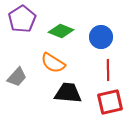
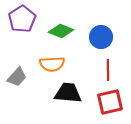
orange semicircle: moved 1 px left, 1 px down; rotated 35 degrees counterclockwise
